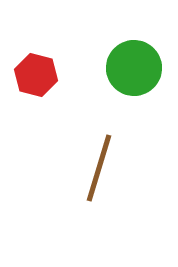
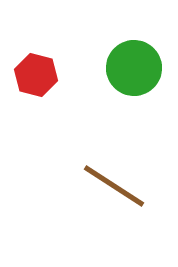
brown line: moved 15 px right, 18 px down; rotated 74 degrees counterclockwise
